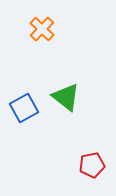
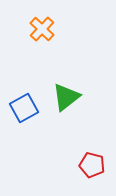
green triangle: rotated 44 degrees clockwise
red pentagon: rotated 25 degrees clockwise
